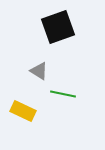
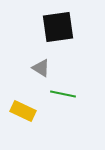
black square: rotated 12 degrees clockwise
gray triangle: moved 2 px right, 3 px up
